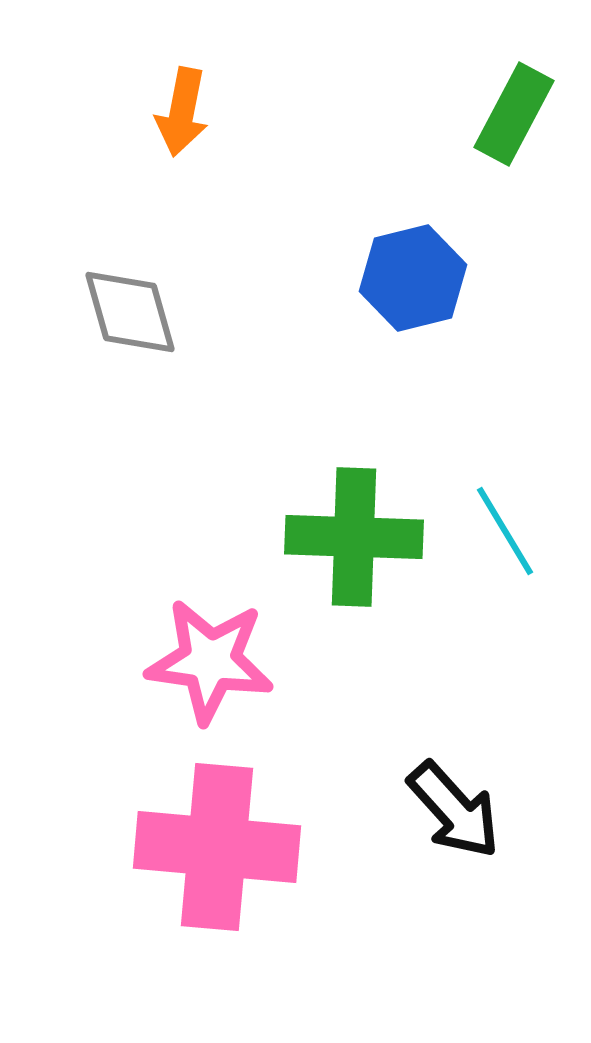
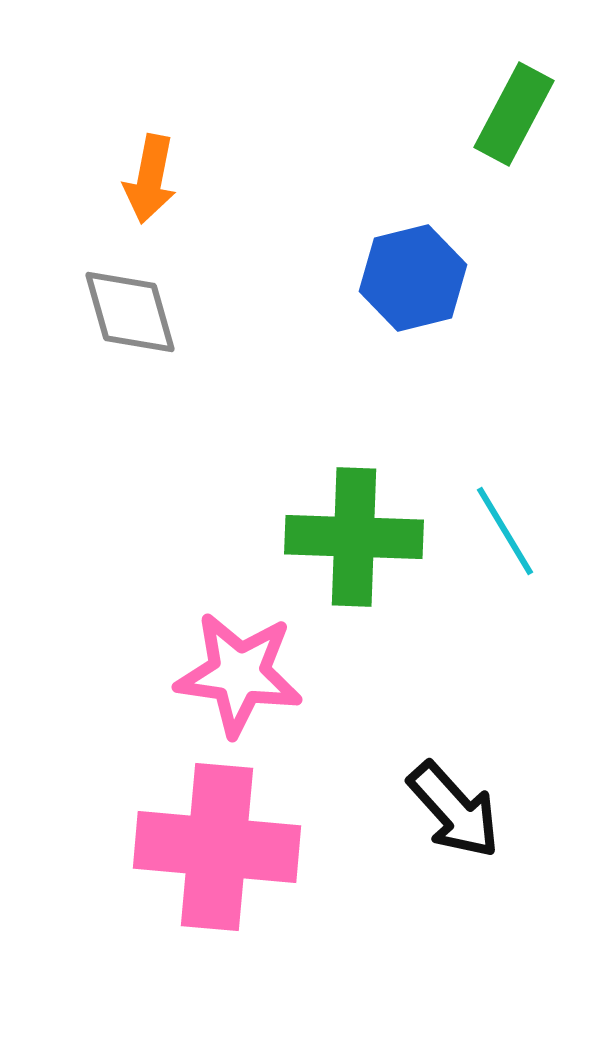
orange arrow: moved 32 px left, 67 px down
pink star: moved 29 px right, 13 px down
